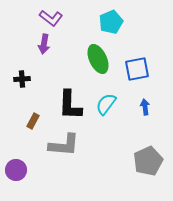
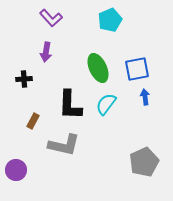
purple L-shape: rotated 10 degrees clockwise
cyan pentagon: moved 1 px left, 2 px up
purple arrow: moved 2 px right, 8 px down
green ellipse: moved 9 px down
black cross: moved 2 px right
blue arrow: moved 10 px up
gray L-shape: rotated 8 degrees clockwise
gray pentagon: moved 4 px left, 1 px down
